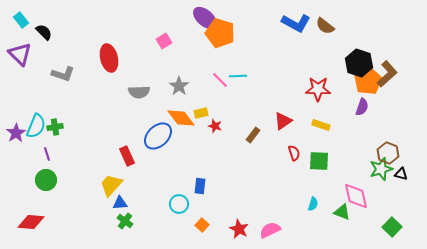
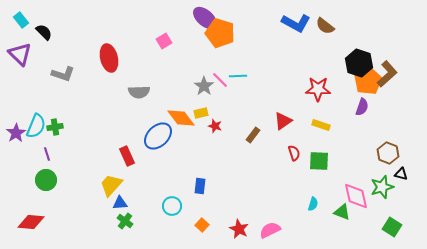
gray star at (179, 86): moved 25 px right
green star at (381, 169): moved 1 px right, 18 px down
cyan circle at (179, 204): moved 7 px left, 2 px down
green square at (392, 227): rotated 12 degrees counterclockwise
